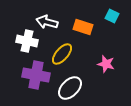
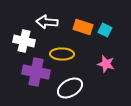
cyan square: moved 7 px left, 14 px down
white arrow: rotated 10 degrees counterclockwise
white cross: moved 3 px left
yellow ellipse: rotated 50 degrees clockwise
purple cross: moved 3 px up
white ellipse: rotated 15 degrees clockwise
